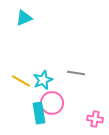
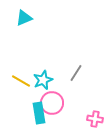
gray line: rotated 66 degrees counterclockwise
